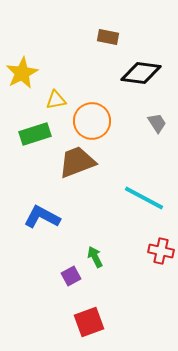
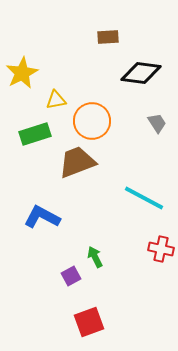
brown rectangle: rotated 15 degrees counterclockwise
red cross: moved 2 px up
